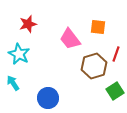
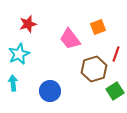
orange square: rotated 28 degrees counterclockwise
cyan star: rotated 20 degrees clockwise
brown hexagon: moved 3 px down
cyan arrow: rotated 28 degrees clockwise
blue circle: moved 2 px right, 7 px up
